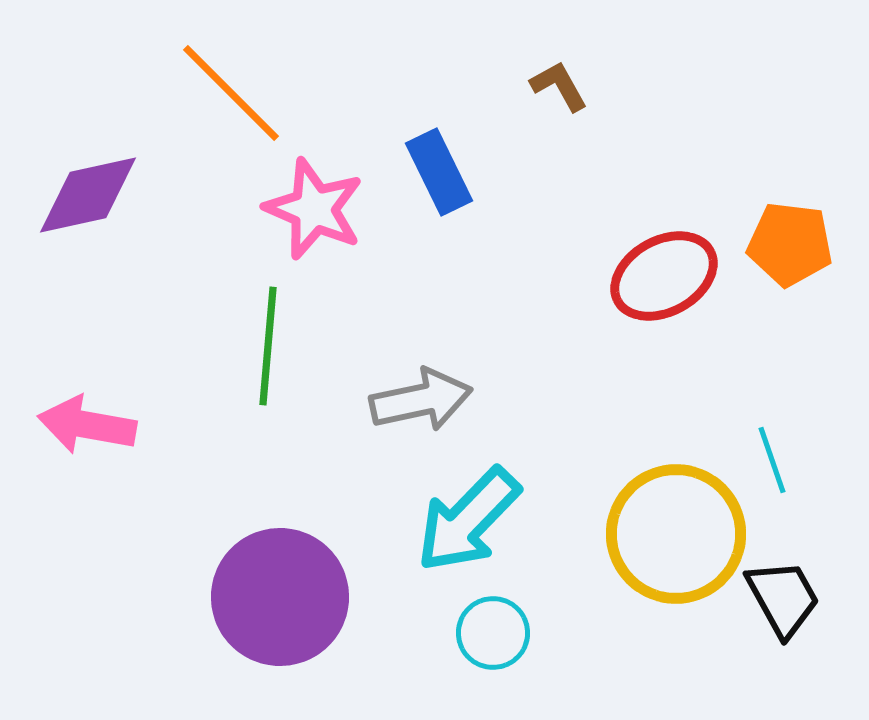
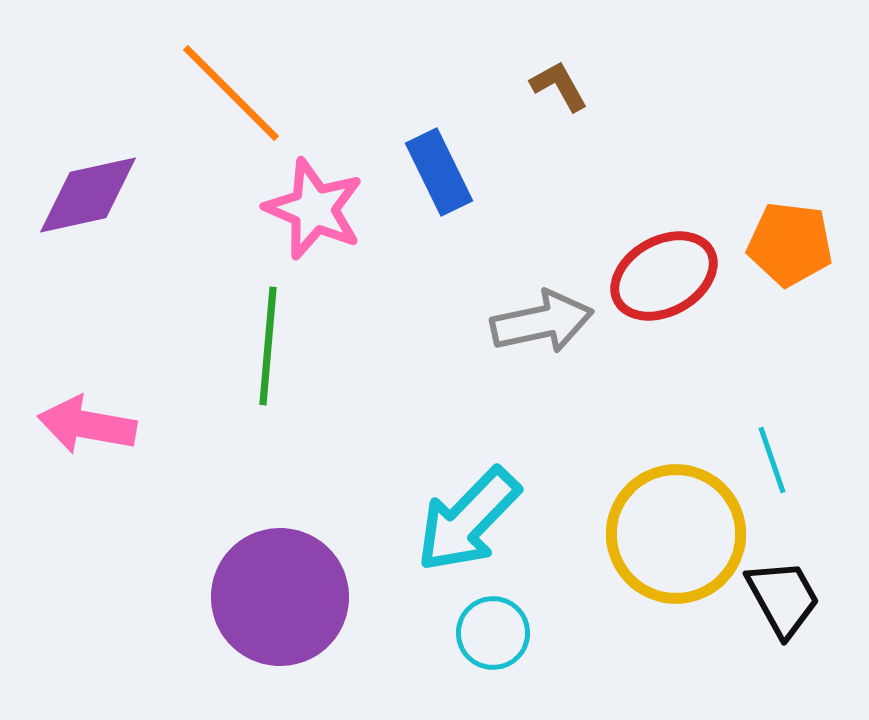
gray arrow: moved 121 px right, 78 px up
